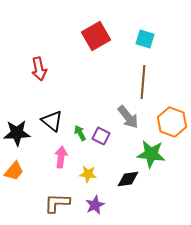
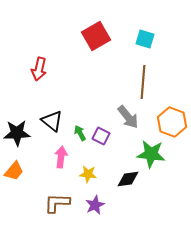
red arrow: rotated 25 degrees clockwise
